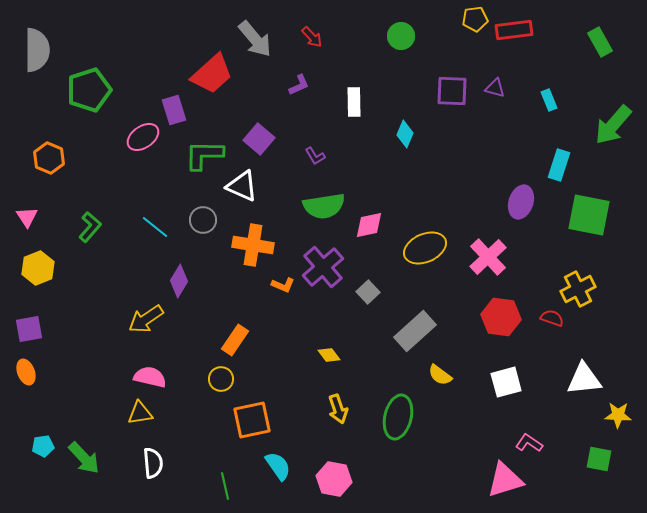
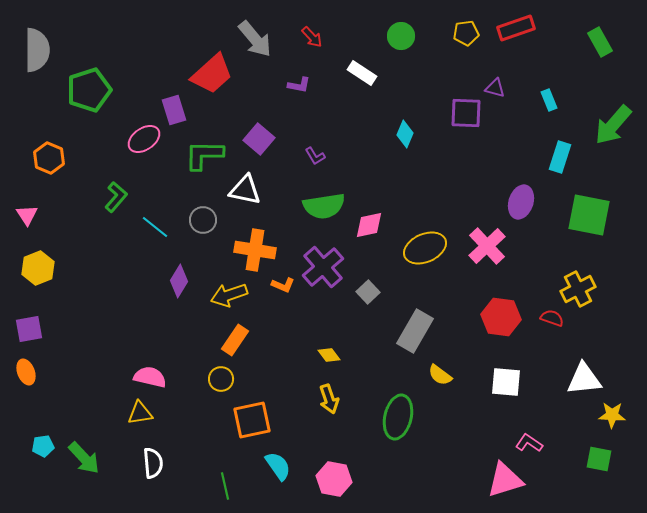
yellow pentagon at (475, 19): moved 9 px left, 14 px down
red rectangle at (514, 30): moved 2 px right, 2 px up; rotated 12 degrees counterclockwise
purple L-shape at (299, 85): rotated 35 degrees clockwise
purple square at (452, 91): moved 14 px right, 22 px down
white rectangle at (354, 102): moved 8 px right, 29 px up; rotated 56 degrees counterclockwise
pink ellipse at (143, 137): moved 1 px right, 2 px down
cyan rectangle at (559, 165): moved 1 px right, 8 px up
white triangle at (242, 186): moved 3 px right, 4 px down; rotated 12 degrees counterclockwise
pink triangle at (27, 217): moved 2 px up
green L-shape at (90, 227): moved 26 px right, 30 px up
orange cross at (253, 245): moved 2 px right, 5 px down
pink cross at (488, 257): moved 1 px left, 11 px up
yellow arrow at (146, 319): moved 83 px right, 24 px up; rotated 15 degrees clockwise
gray rectangle at (415, 331): rotated 18 degrees counterclockwise
white square at (506, 382): rotated 20 degrees clockwise
yellow arrow at (338, 409): moved 9 px left, 10 px up
yellow star at (618, 415): moved 6 px left
